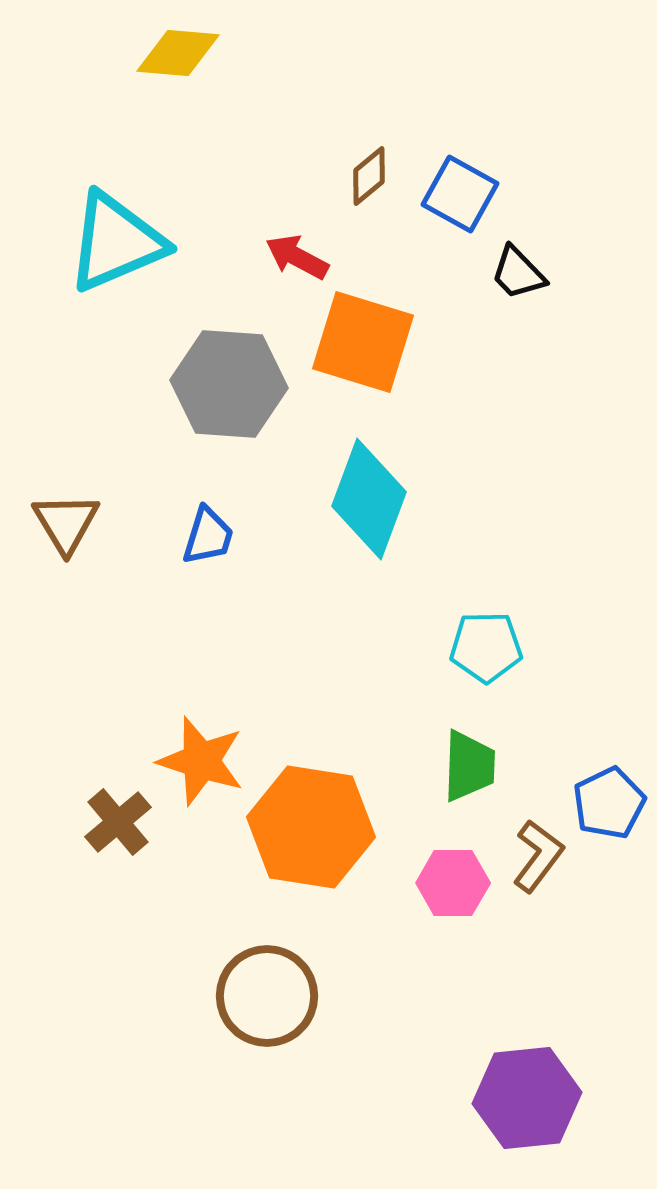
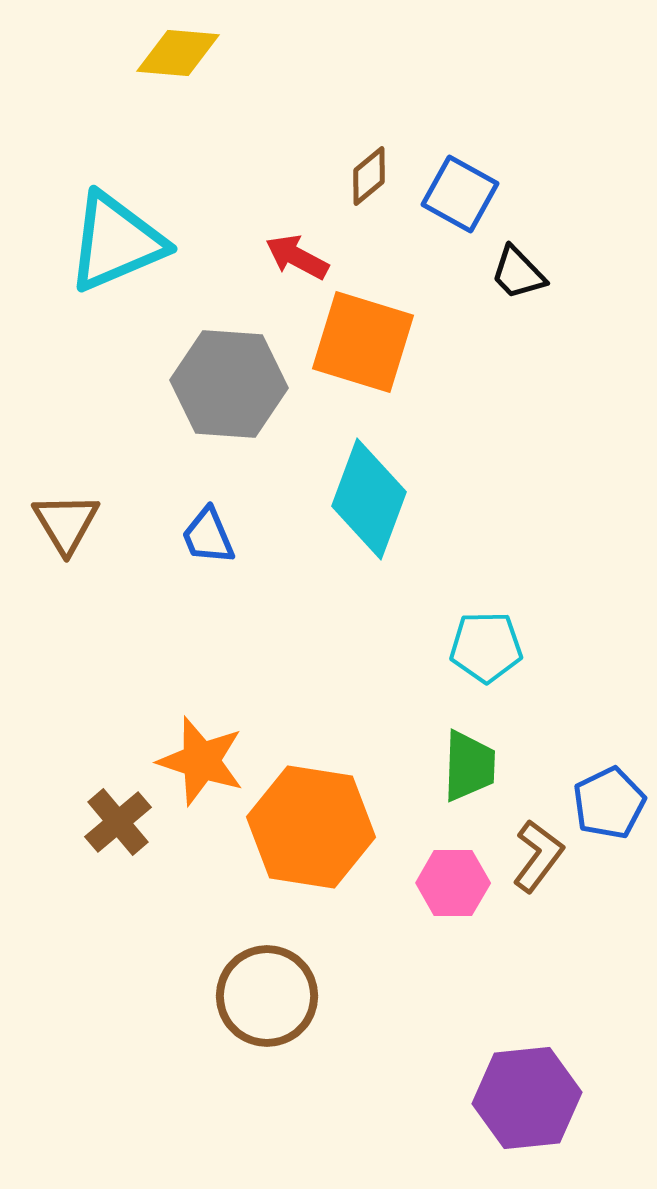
blue trapezoid: rotated 140 degrees clockwise
